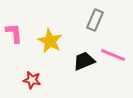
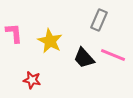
gray rectangle: moved 4 px right
black trapezoid: moved 3 px up; rotated 110 degrees counterclockwise
